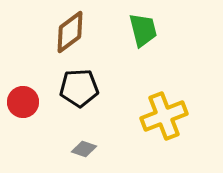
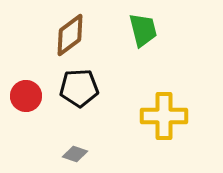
brown diamond: moved 3 px down
red circle: moved 3 px right, 6 px up
yellow cross: rotated 21 degrees clockwise
gray diamond: moved 9 px left, 5 px down
